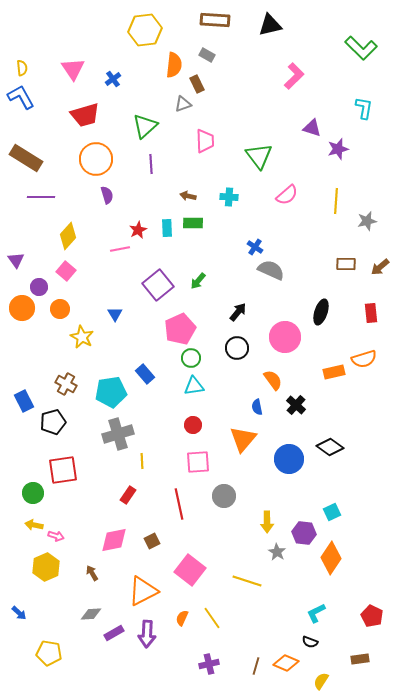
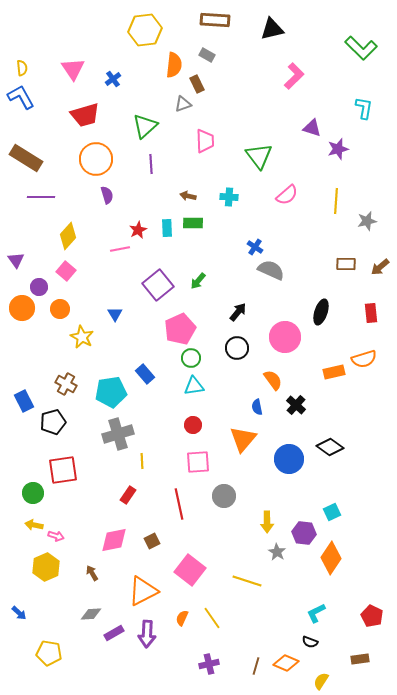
black triangle at (270, 25): moved 2 px right, 4 px down
